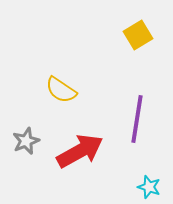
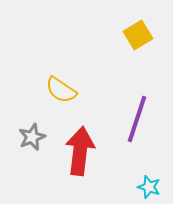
purple line: rotated 9 degrees clockwise
gray star: moved 6 px right, 4 px up
red arrow: rotated 54 degrees counterclockwise
